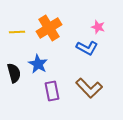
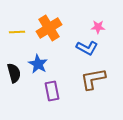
pink star: rotated 16 degrees counterclockwise
brown L-shape: moved 4 px right, 9 px up; rotated 124 degrees clockwise
